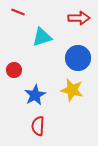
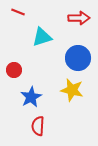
blue star: moved 4 px left, 2 px down
